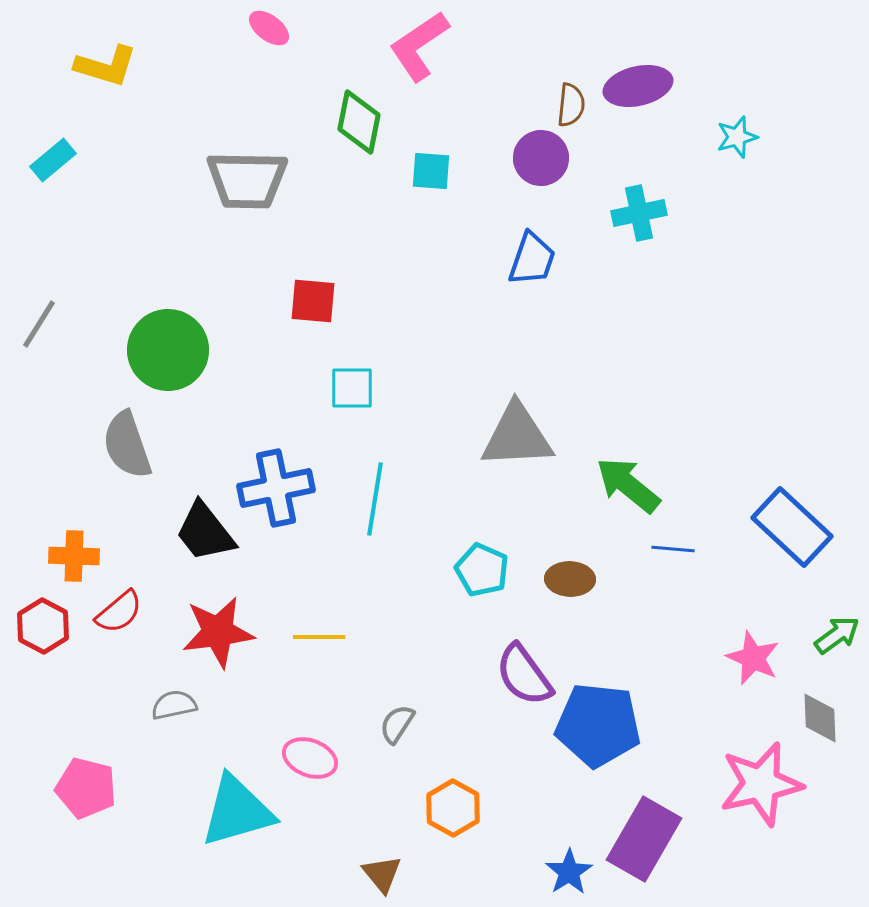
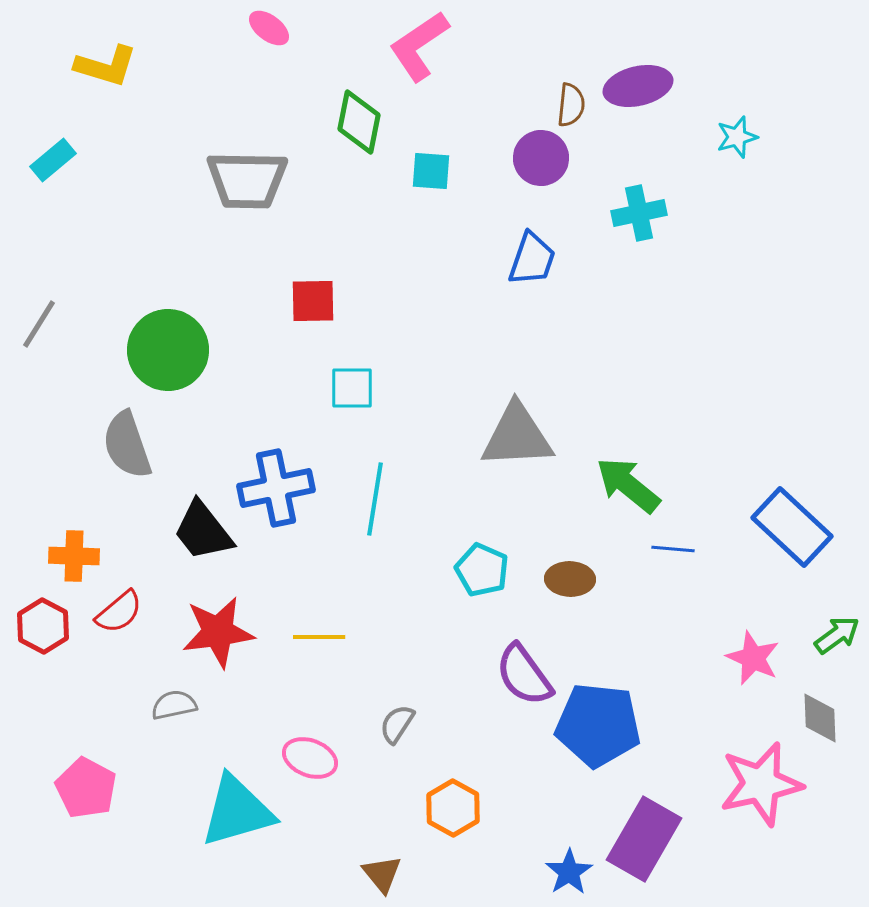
red square at (313, 301): rotated 6 degrees counterclockwise
black trapezoid at (205, 532): moved 2 px left, 1 px up
pink pentagon at (86, 788): rotated 14 degrees clockwise
